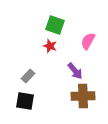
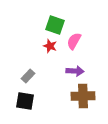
pink semicircle: moved 14 px left
purple arrow: rotated 48 degrees counterclockwise
